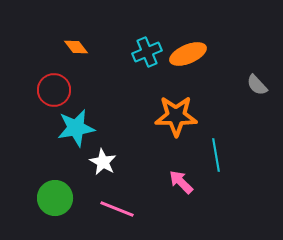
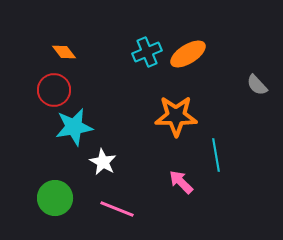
orange diamond: moved 12 px left, 5 px down
orange ellipse: rotated 9 degrees counterclockwise
cyan star: moved 2 px left, 1 px up
